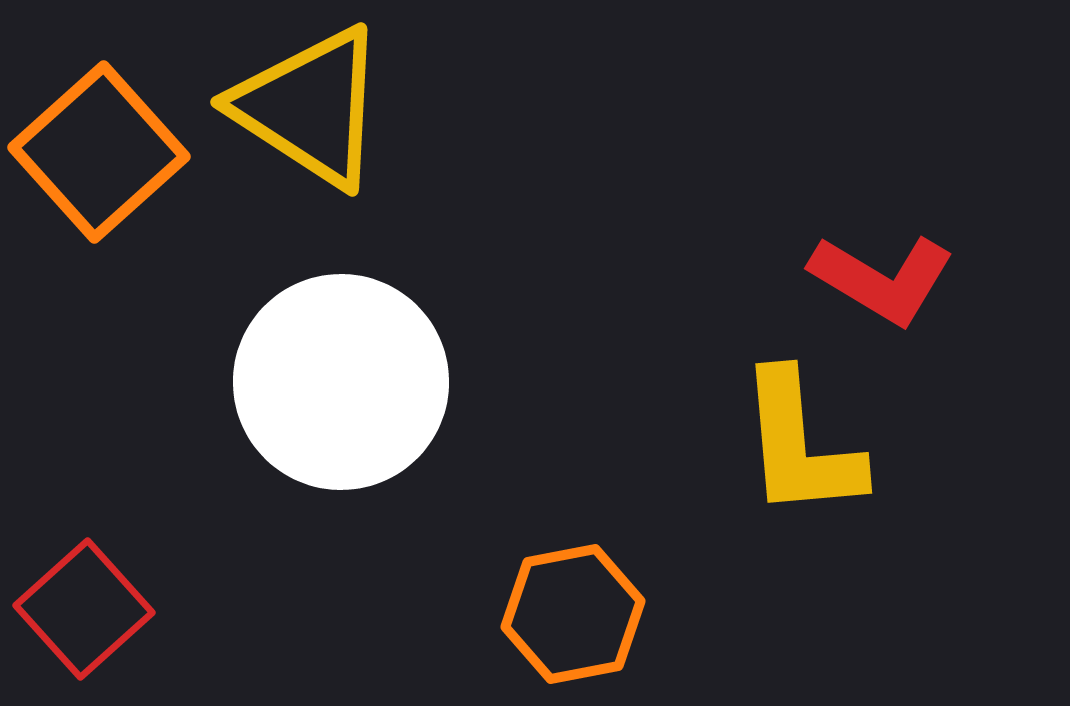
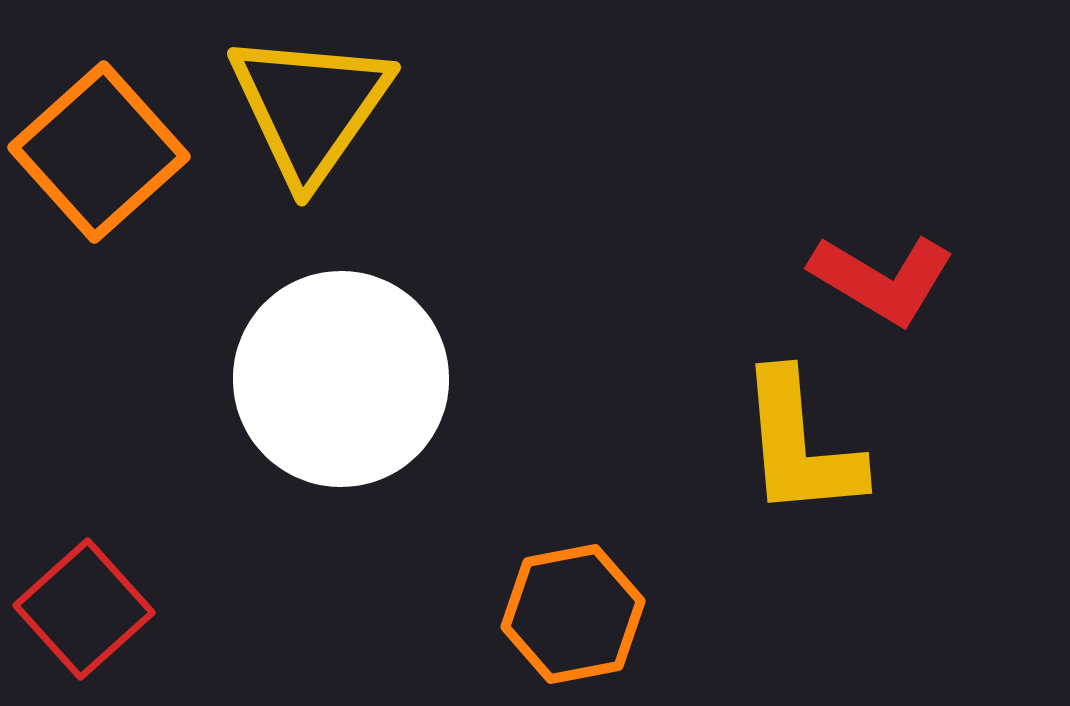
yellow triangle: rotated 32 degrees clockwise
white circle: moved 3 px up
